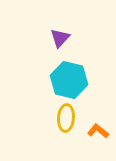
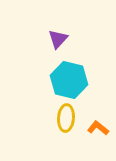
purple triangle: moved 2 px left, 1 px down
orange L-shape: moved 3 px up
